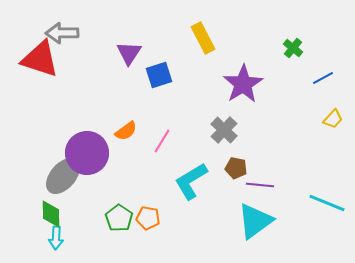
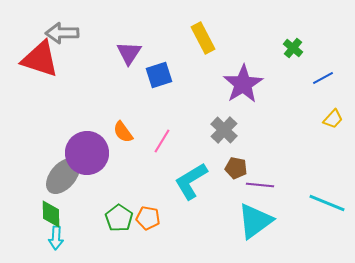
orange semicircle: moved 3 px left, 1 px down; rotated 90 degrees clockwise
